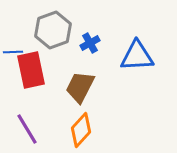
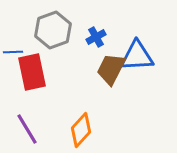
blue cross: moved 6 px right, 6 px up
red rectangle: moved 1 px right, 2 px down
brown trapezoid: moved 31 px right, 18 px up
